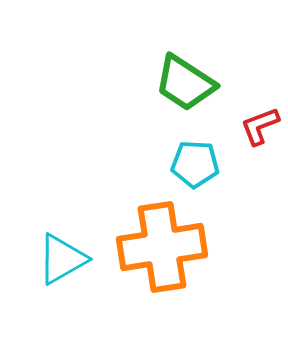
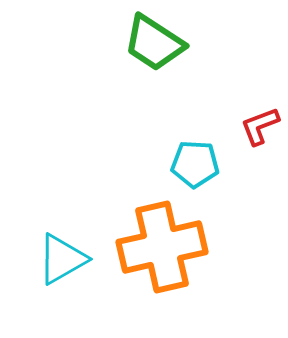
green trapezoid: moved 31 px left, 40 px up
orange cross: rotated 4 degrees counterclockwise
